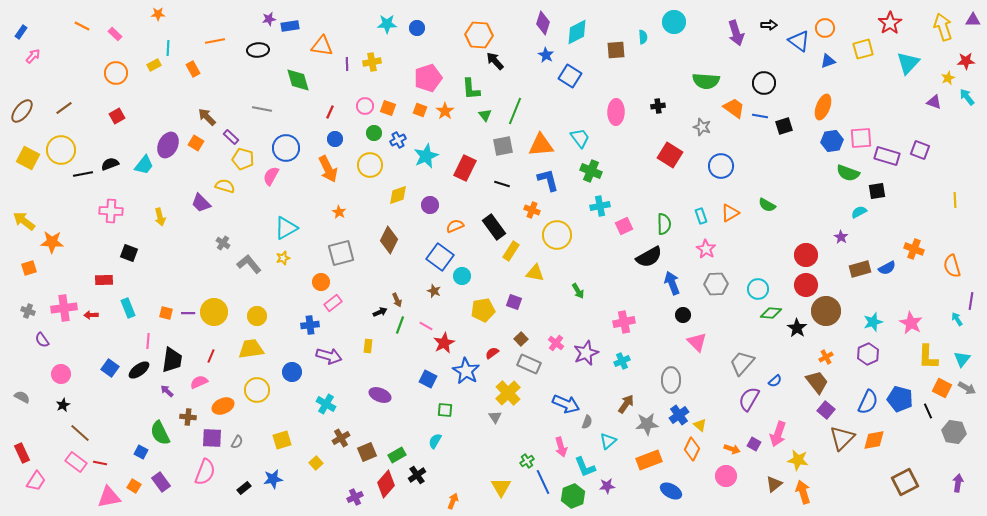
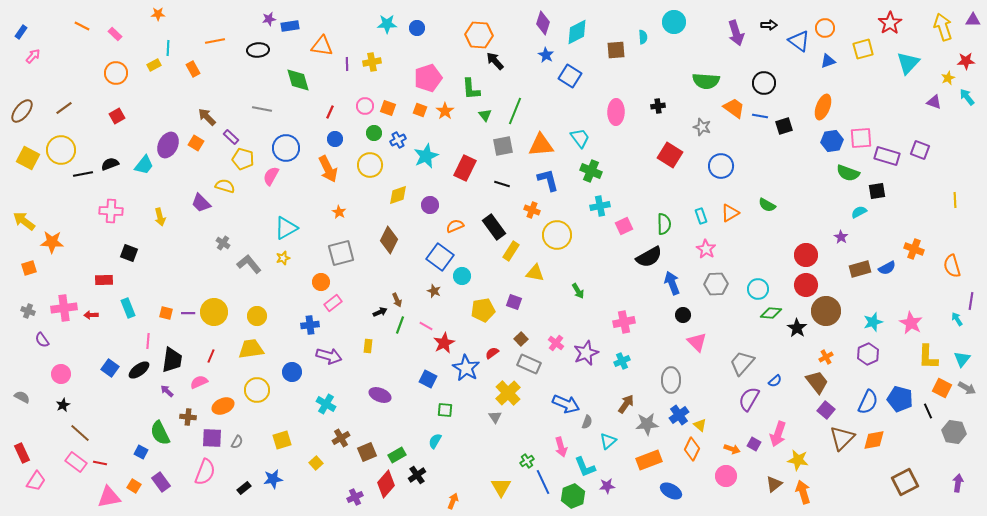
blue star at (466, 371): moved 3 px up
